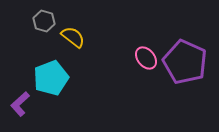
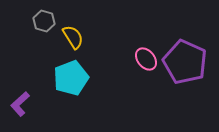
yellow semicircle: rotated 20 degrees clockwise
pink ellipse: moved 1 px down
cyan pentagon: moved 20 px right
